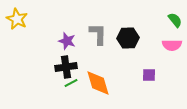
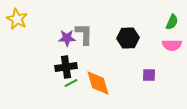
green semicircle: moved 3 px left, 2 px down; rotated 63 degrees clockwise
gray L-shape: moved 14 px left
purple star: moved 3 px up; rotated 18 degrees counterclockwise
